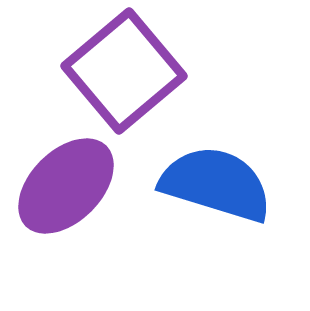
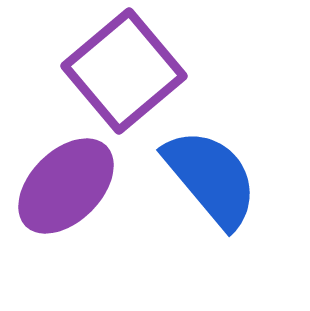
blue semicircle: moved 5 px left, 6 px up; rotated 33 degrees clockwise
